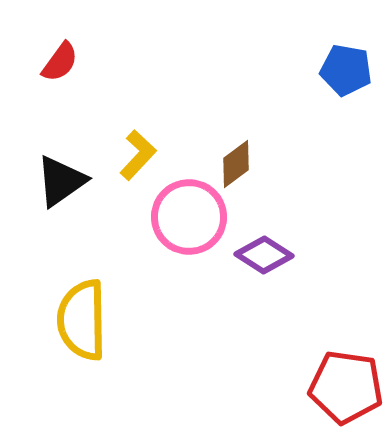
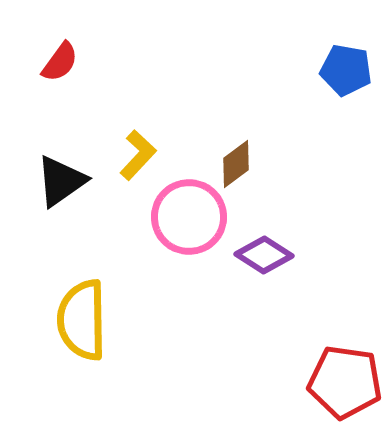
red pentagon: moved 1 px left, 5 px up
